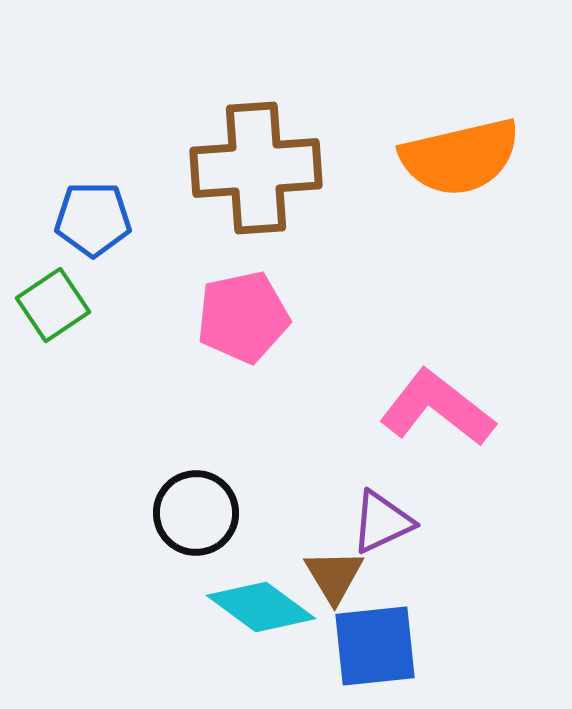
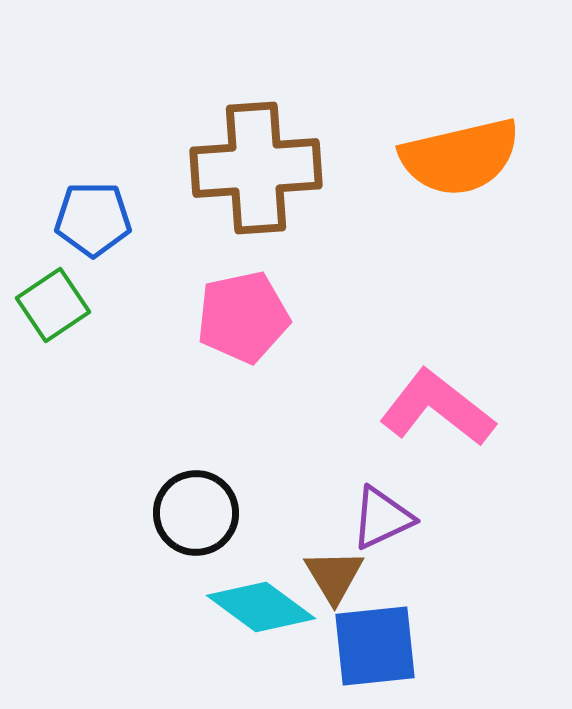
purple triangle: moved 4 px up
